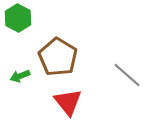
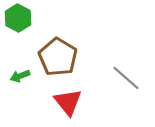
gray line: moved 1 px left, 3 px down
